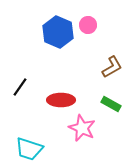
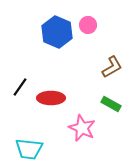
blue hexagon: moved 1 px left
red ellipse: moved 10 px left, 2 px up
cyan trapezoid: rotated 12 degrees counterclockwise
